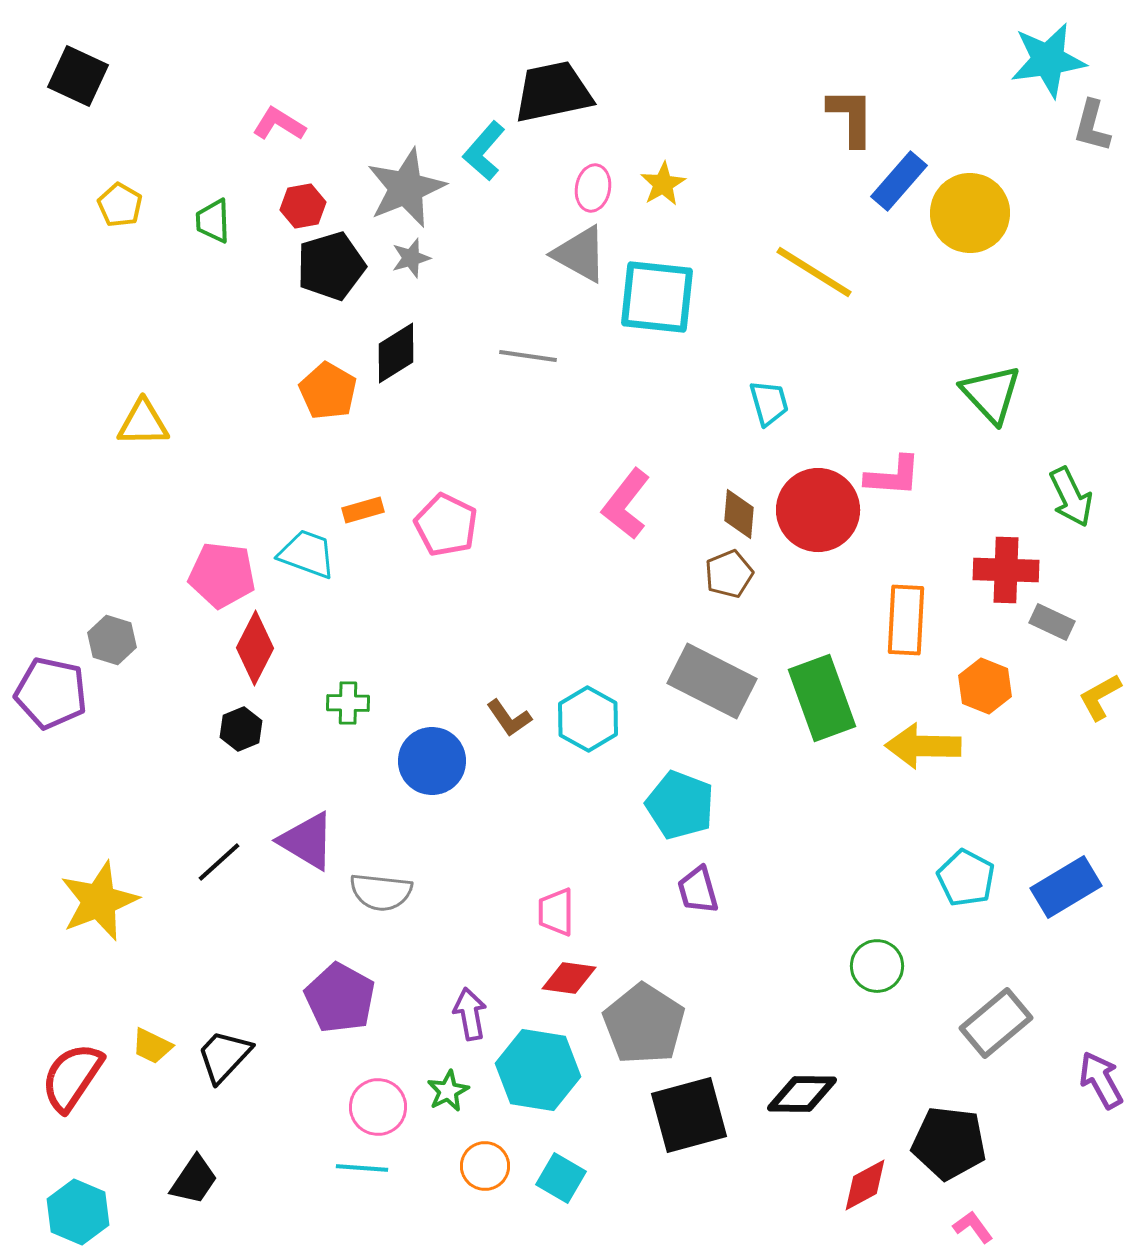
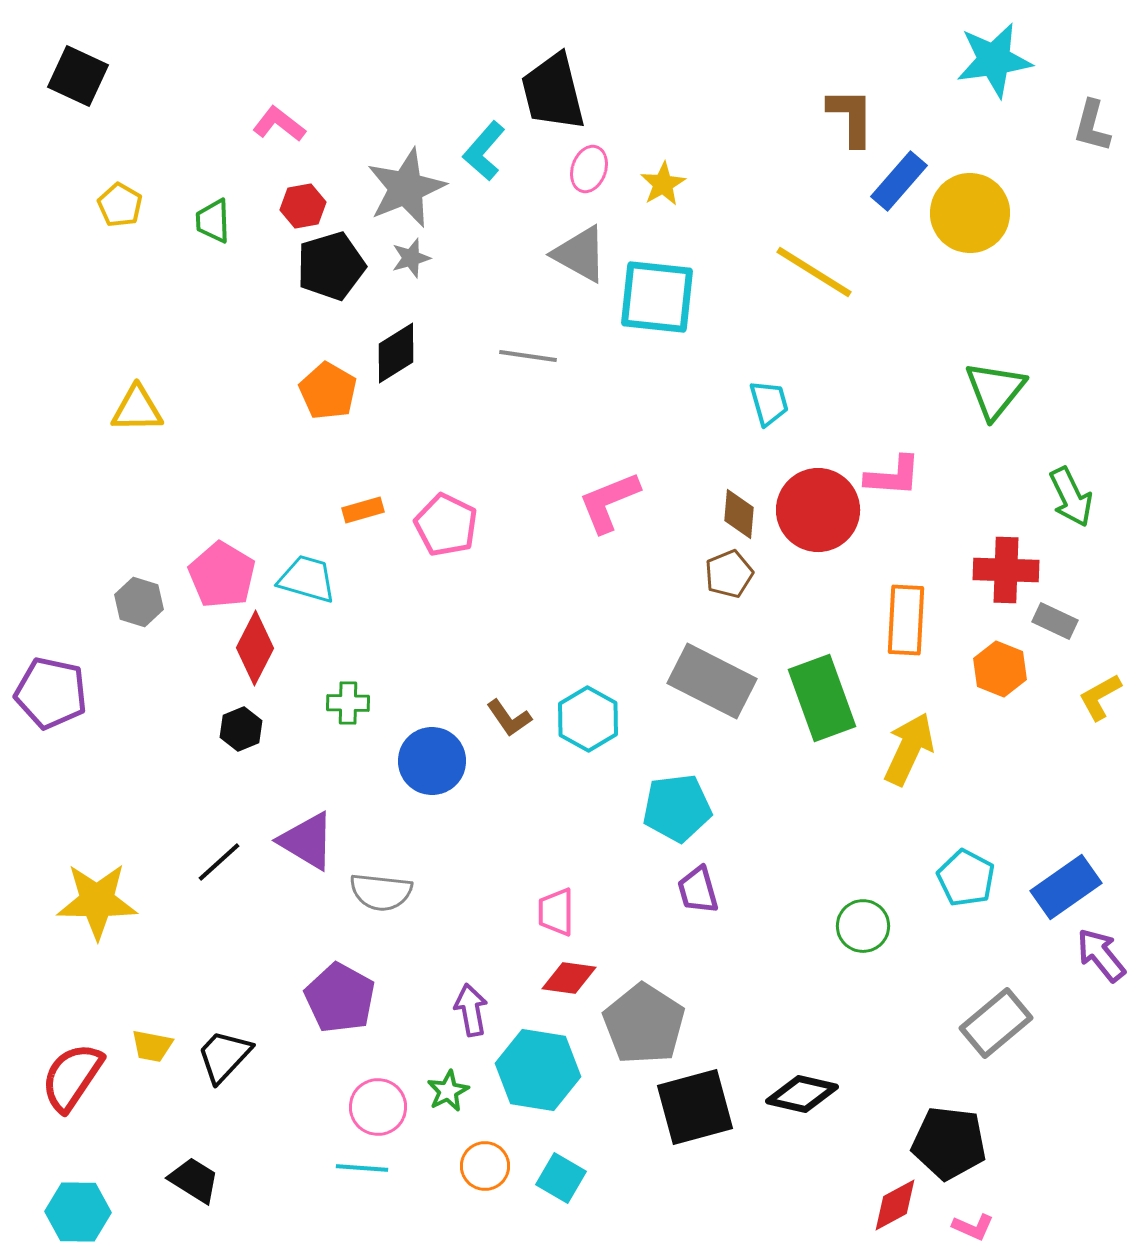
cyan star at (1048, 60): moved 54 px left
black trapezoid at (553, 92): rotated 92 degrees counterclockwise
pink L-shape at (279, 124): rotated 6 degrees clockwise
pink ellipse at (593, 188): moved 4 px left, 19 px up; rotated 9 degrees clockwise
green triangle at (991, 394): moved 4 px right, 4 px up; rotated 22 degrees clockwise
yellow triangle at (143, 423): moved 6 px left, 14 px up
pink L-shape at (626, 504): moved 17 px left, 2 px up; rotated 30 degrees clockwise
cyan trapezoid at (307, 554): moved 25 px down; rotated 4 degrees counterclockwise
pink pentagon at (222, 575): rotated 24 degrees clockwise
gray rectangle at (1052, 622): moved 3 px right, 1 px up
gray hexagon at (112, 640): moved 27 px right, 38 px up
orange hexagon at (985, 686): moved 15 px right, 17 px up
yellow arrow at (923, 746): moved 14 px left, 3 px down; rotated 114 degrees clockwise
cyan pentagon at (680, 805): moved 3 px left, 3 px down; rotated 28 degrees counterclockwise
blue rectangle at (1066, 887): rotated 4 degrees counterclockwise
yellow star at (99, 901): moved 2 px left; rotated 22 degrees clockwise
green circle at (877, 966): moved 14 px left, 40 px up
purple arrow at (470, 1014): moved 1 px right, 4 px up
yellow trapezoid at (152, 1046): rotated 15 degrees counterclockwise
purple arrow at (1101, 1080): moved 125 px up; rotated 10 degrees counterclockwise
black diamond at (802, 1094): rotated 12 degrees clockwise
black square at (689, 1115): moved 6 px right, 8 px up
black trapezoid at (194, 1180): rotated 92 degrees counterclockwise
red diamond at (865, 1185): moved 30 px right, 20 px down
cyan hexagon at (78, 1212): rotated 22 degrees counterclockwise
pink L-shape at (973, 1227): rotated 150 degrees clockwise
